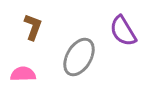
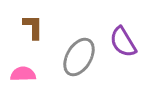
brown L-shape: rotated 20 degrees counterclockwise
purple semicircle: moved 11 px down
